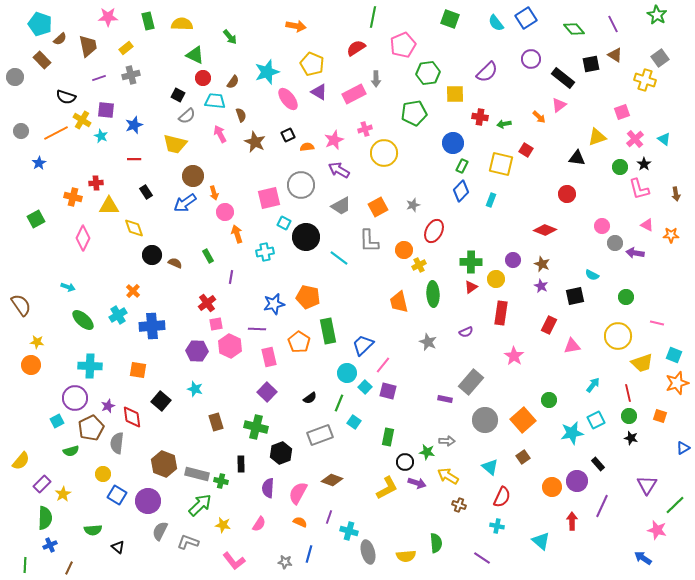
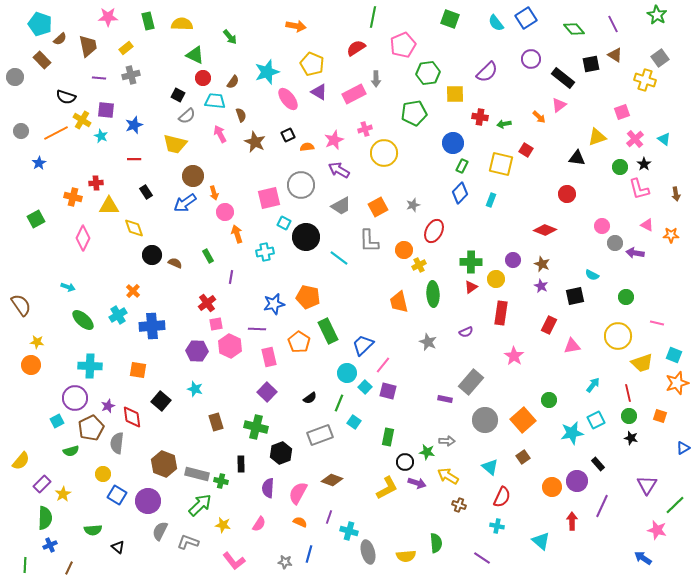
purple line at (99, 78): rotated 24 degrees clockwise
blue diamond at (461, 191): moved 1 px left, 2 px down
green rectangle at (328, 331): rotated 15 degrees counterclockwise
